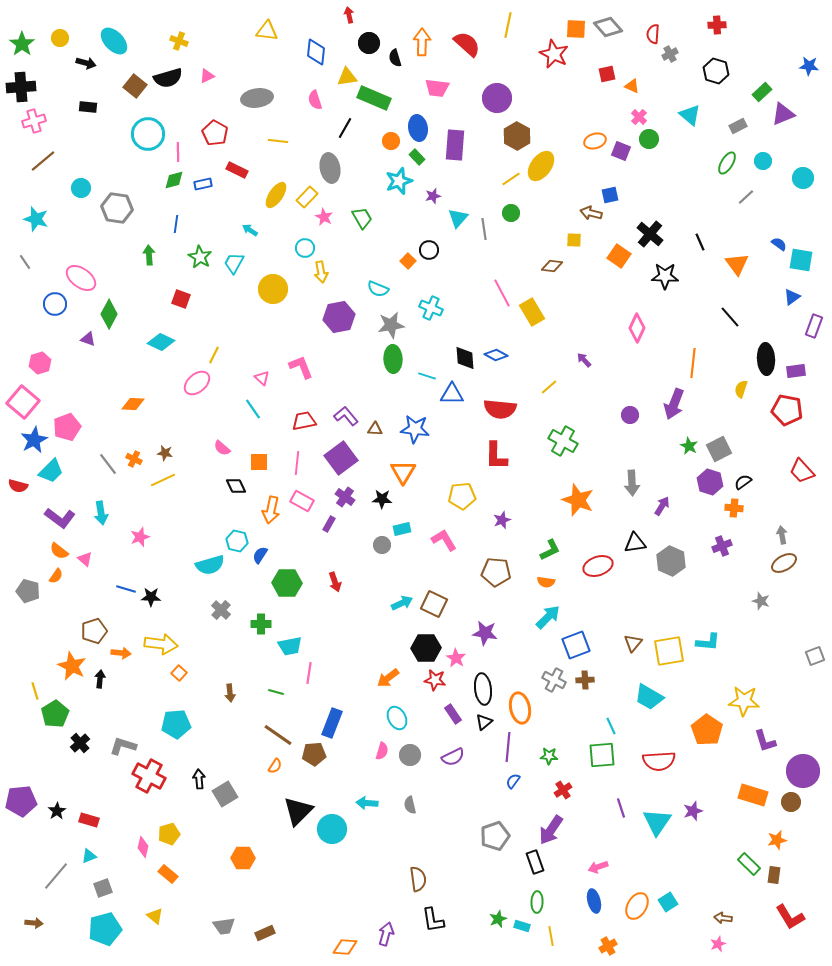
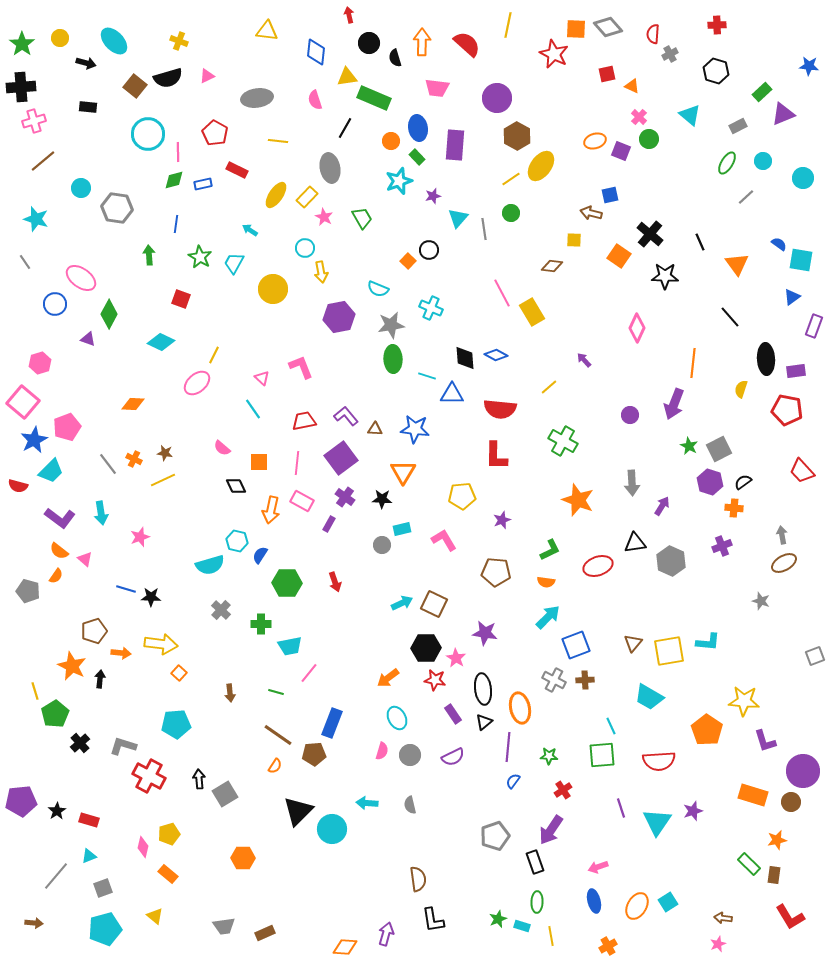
pink line at (309, 673): rotated 30 degrees clockwise
